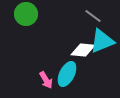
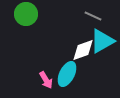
gray line: rotated 12 degrees counterclockwise
cyan triangle: rotated 8 degrees counterclockwise
white diamond: rotated 25 degrees counterclockwise
